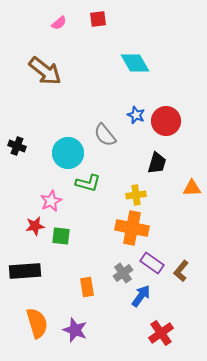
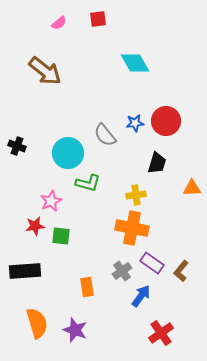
blue star: moved 1 px left, 8 px down; rotated 30 degrees counterclockwise
gray cross: moved 1 px left, 2 px up
